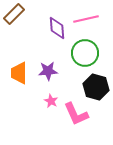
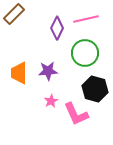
purple diamond: rotated 30 degrees clockwise
black hexagon: moved 1 px left, 2 px down
pink star: rotated 16 degrees clockwise
